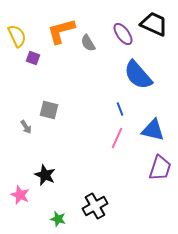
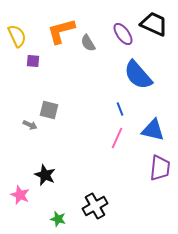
purple square: moved 3 px down; rotated 16 degrees counterclockwise
gray arrow: moved 4 px right, 2 px up; rotated 32 degrees counterclockwise
purple trapezoid: rotated 12 degrees counterclockwise
